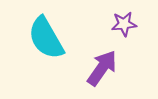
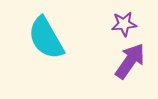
purple arrow: moved 28 px right, 7 px up
